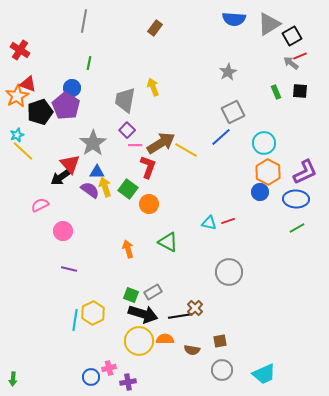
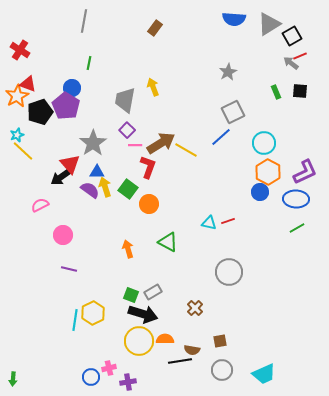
pink circle at (63, 231): moved 4 px down
black line at (180, 316): moved 45 px down
